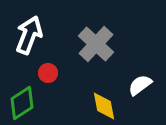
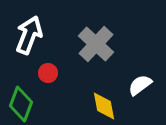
green diamond: moved 1 px left, 1 px down; rotated 36 degrees counterclockwise
